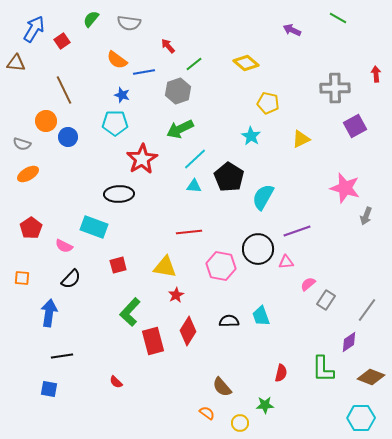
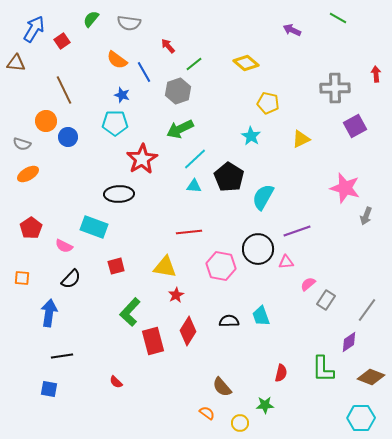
blue line at (144, 72): rotated 70 degrees clockwise
red square at (118, 265): moved 2 px left, 1 px down
